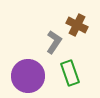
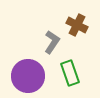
gray L-shape: moved 2 px left
